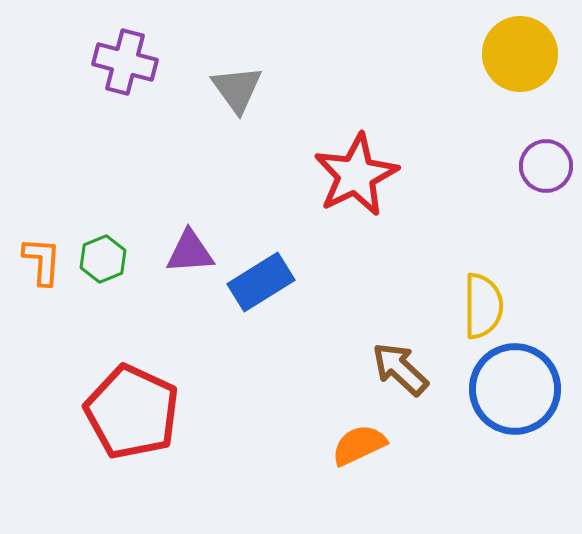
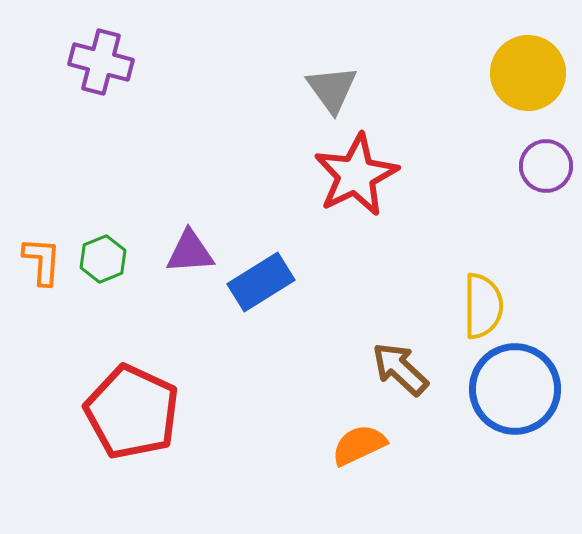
yellow circle: moved 8 px right, 19 px down
purple cross: moved 24 px left
gray triangle: moved 95 px right
